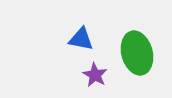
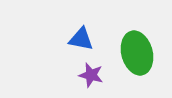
purple star: moved 4 px left; rotated 15 degrees counterclockwise
